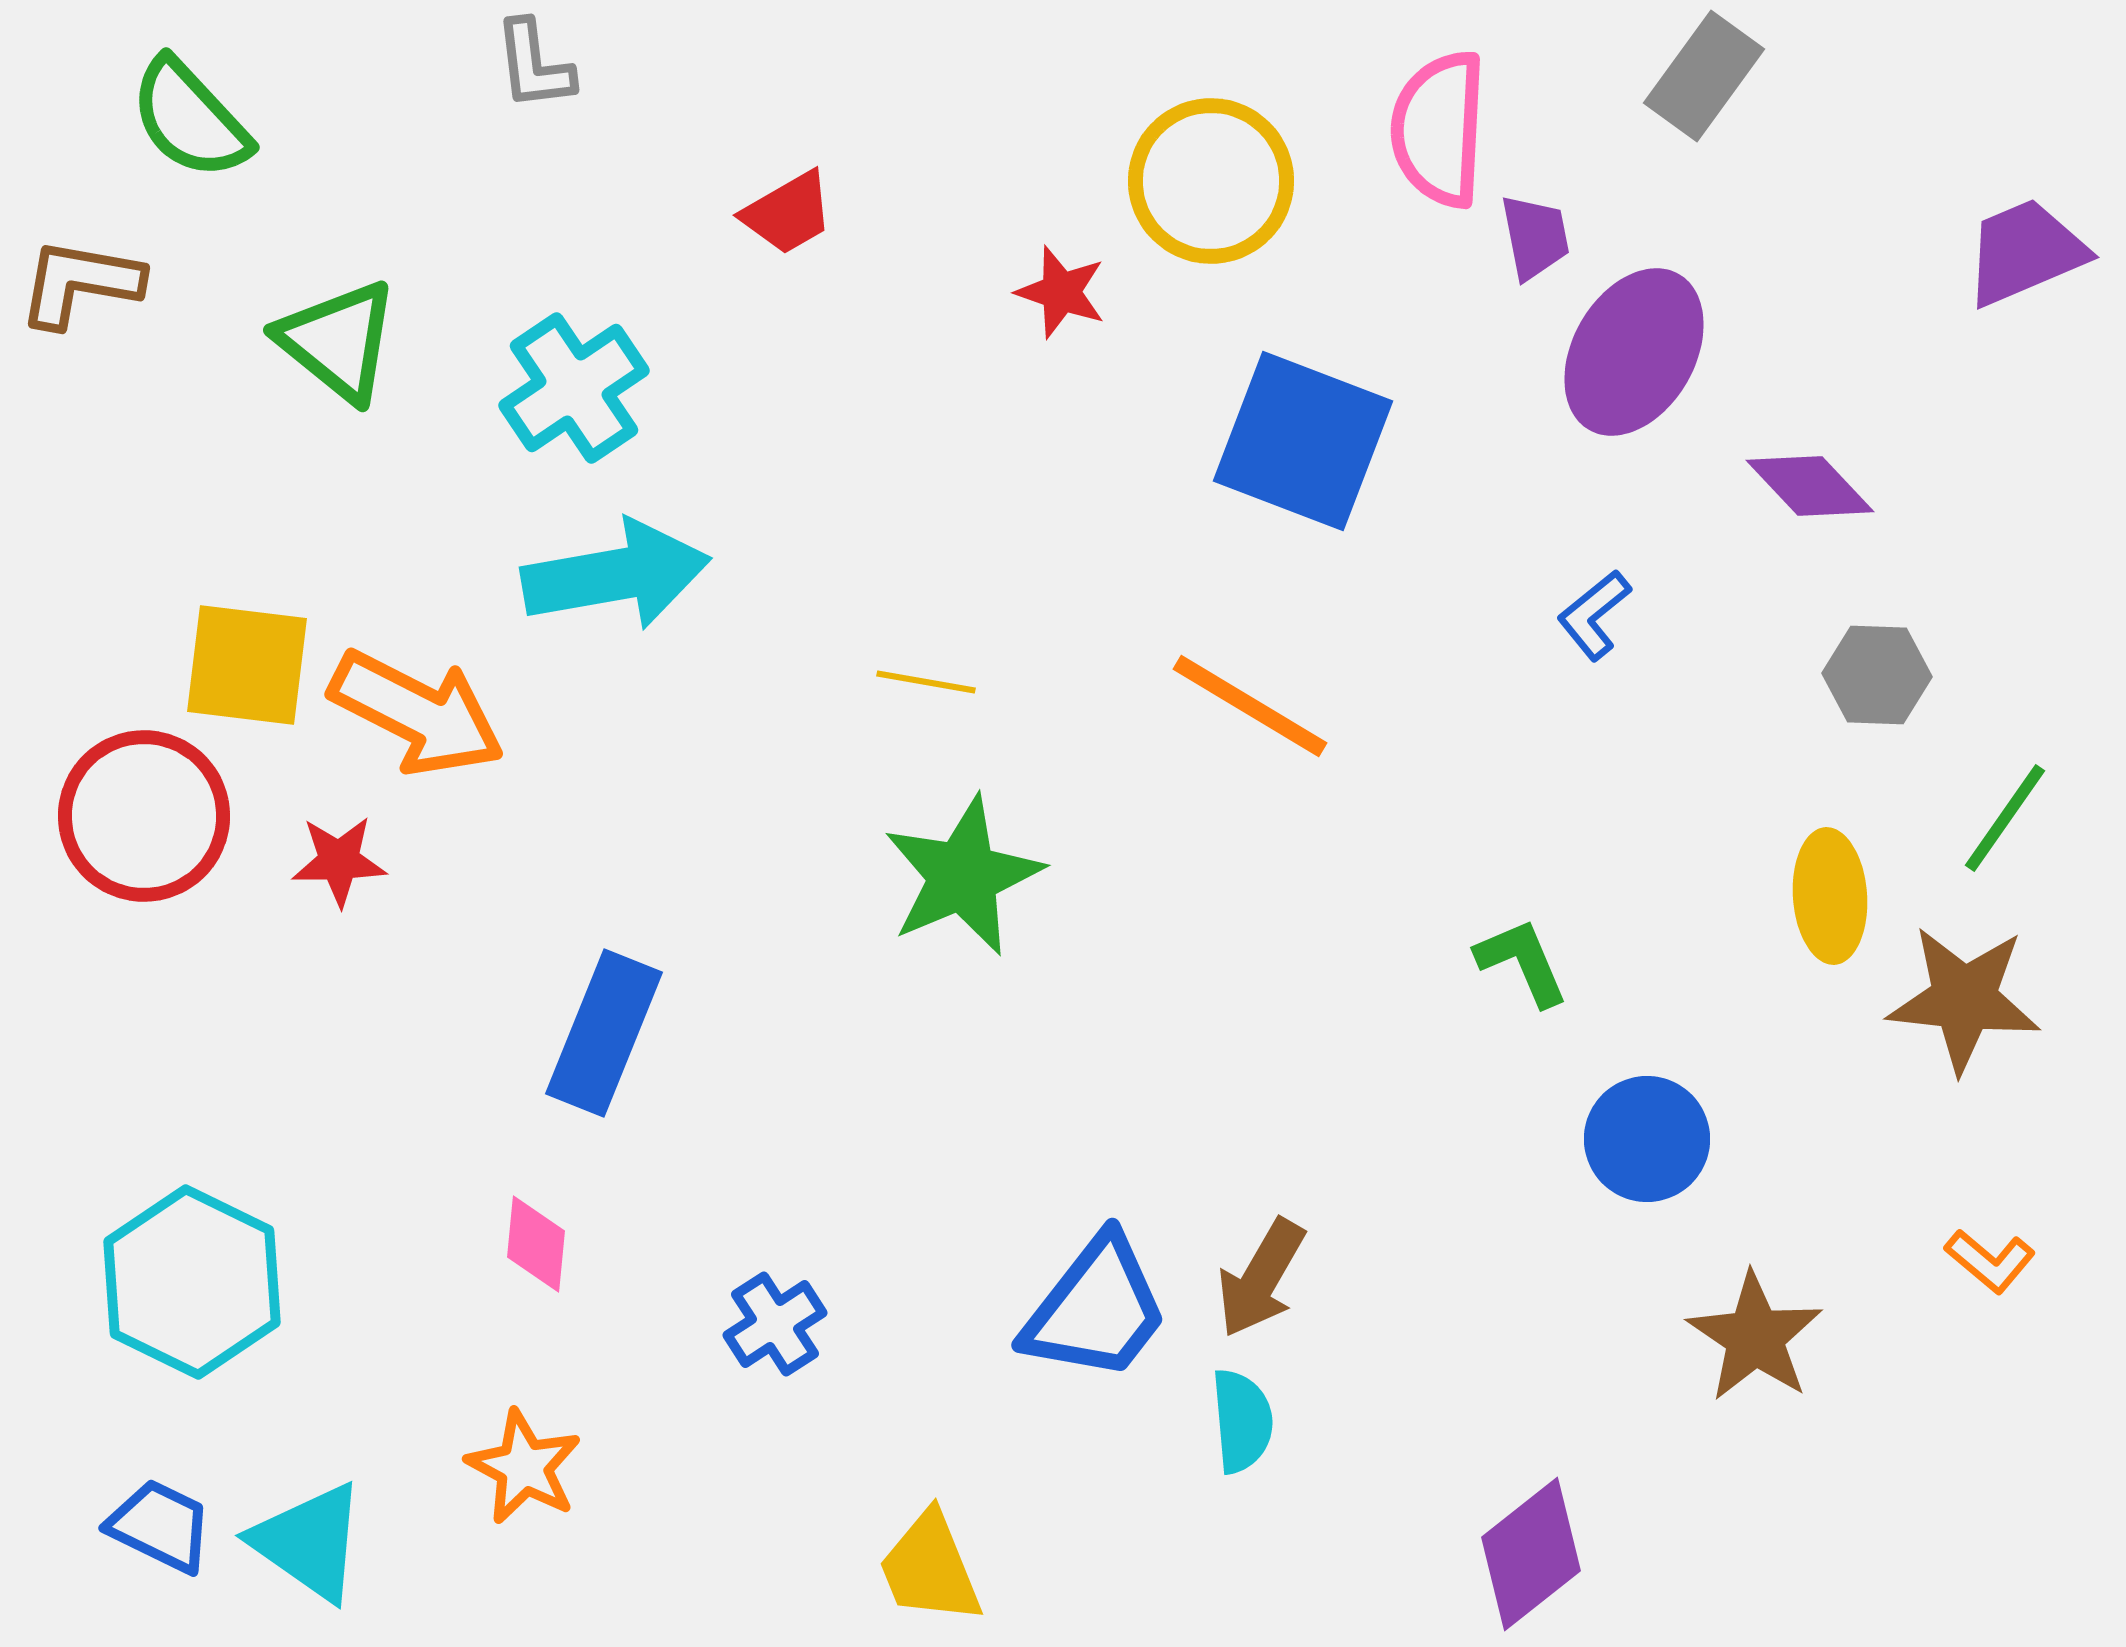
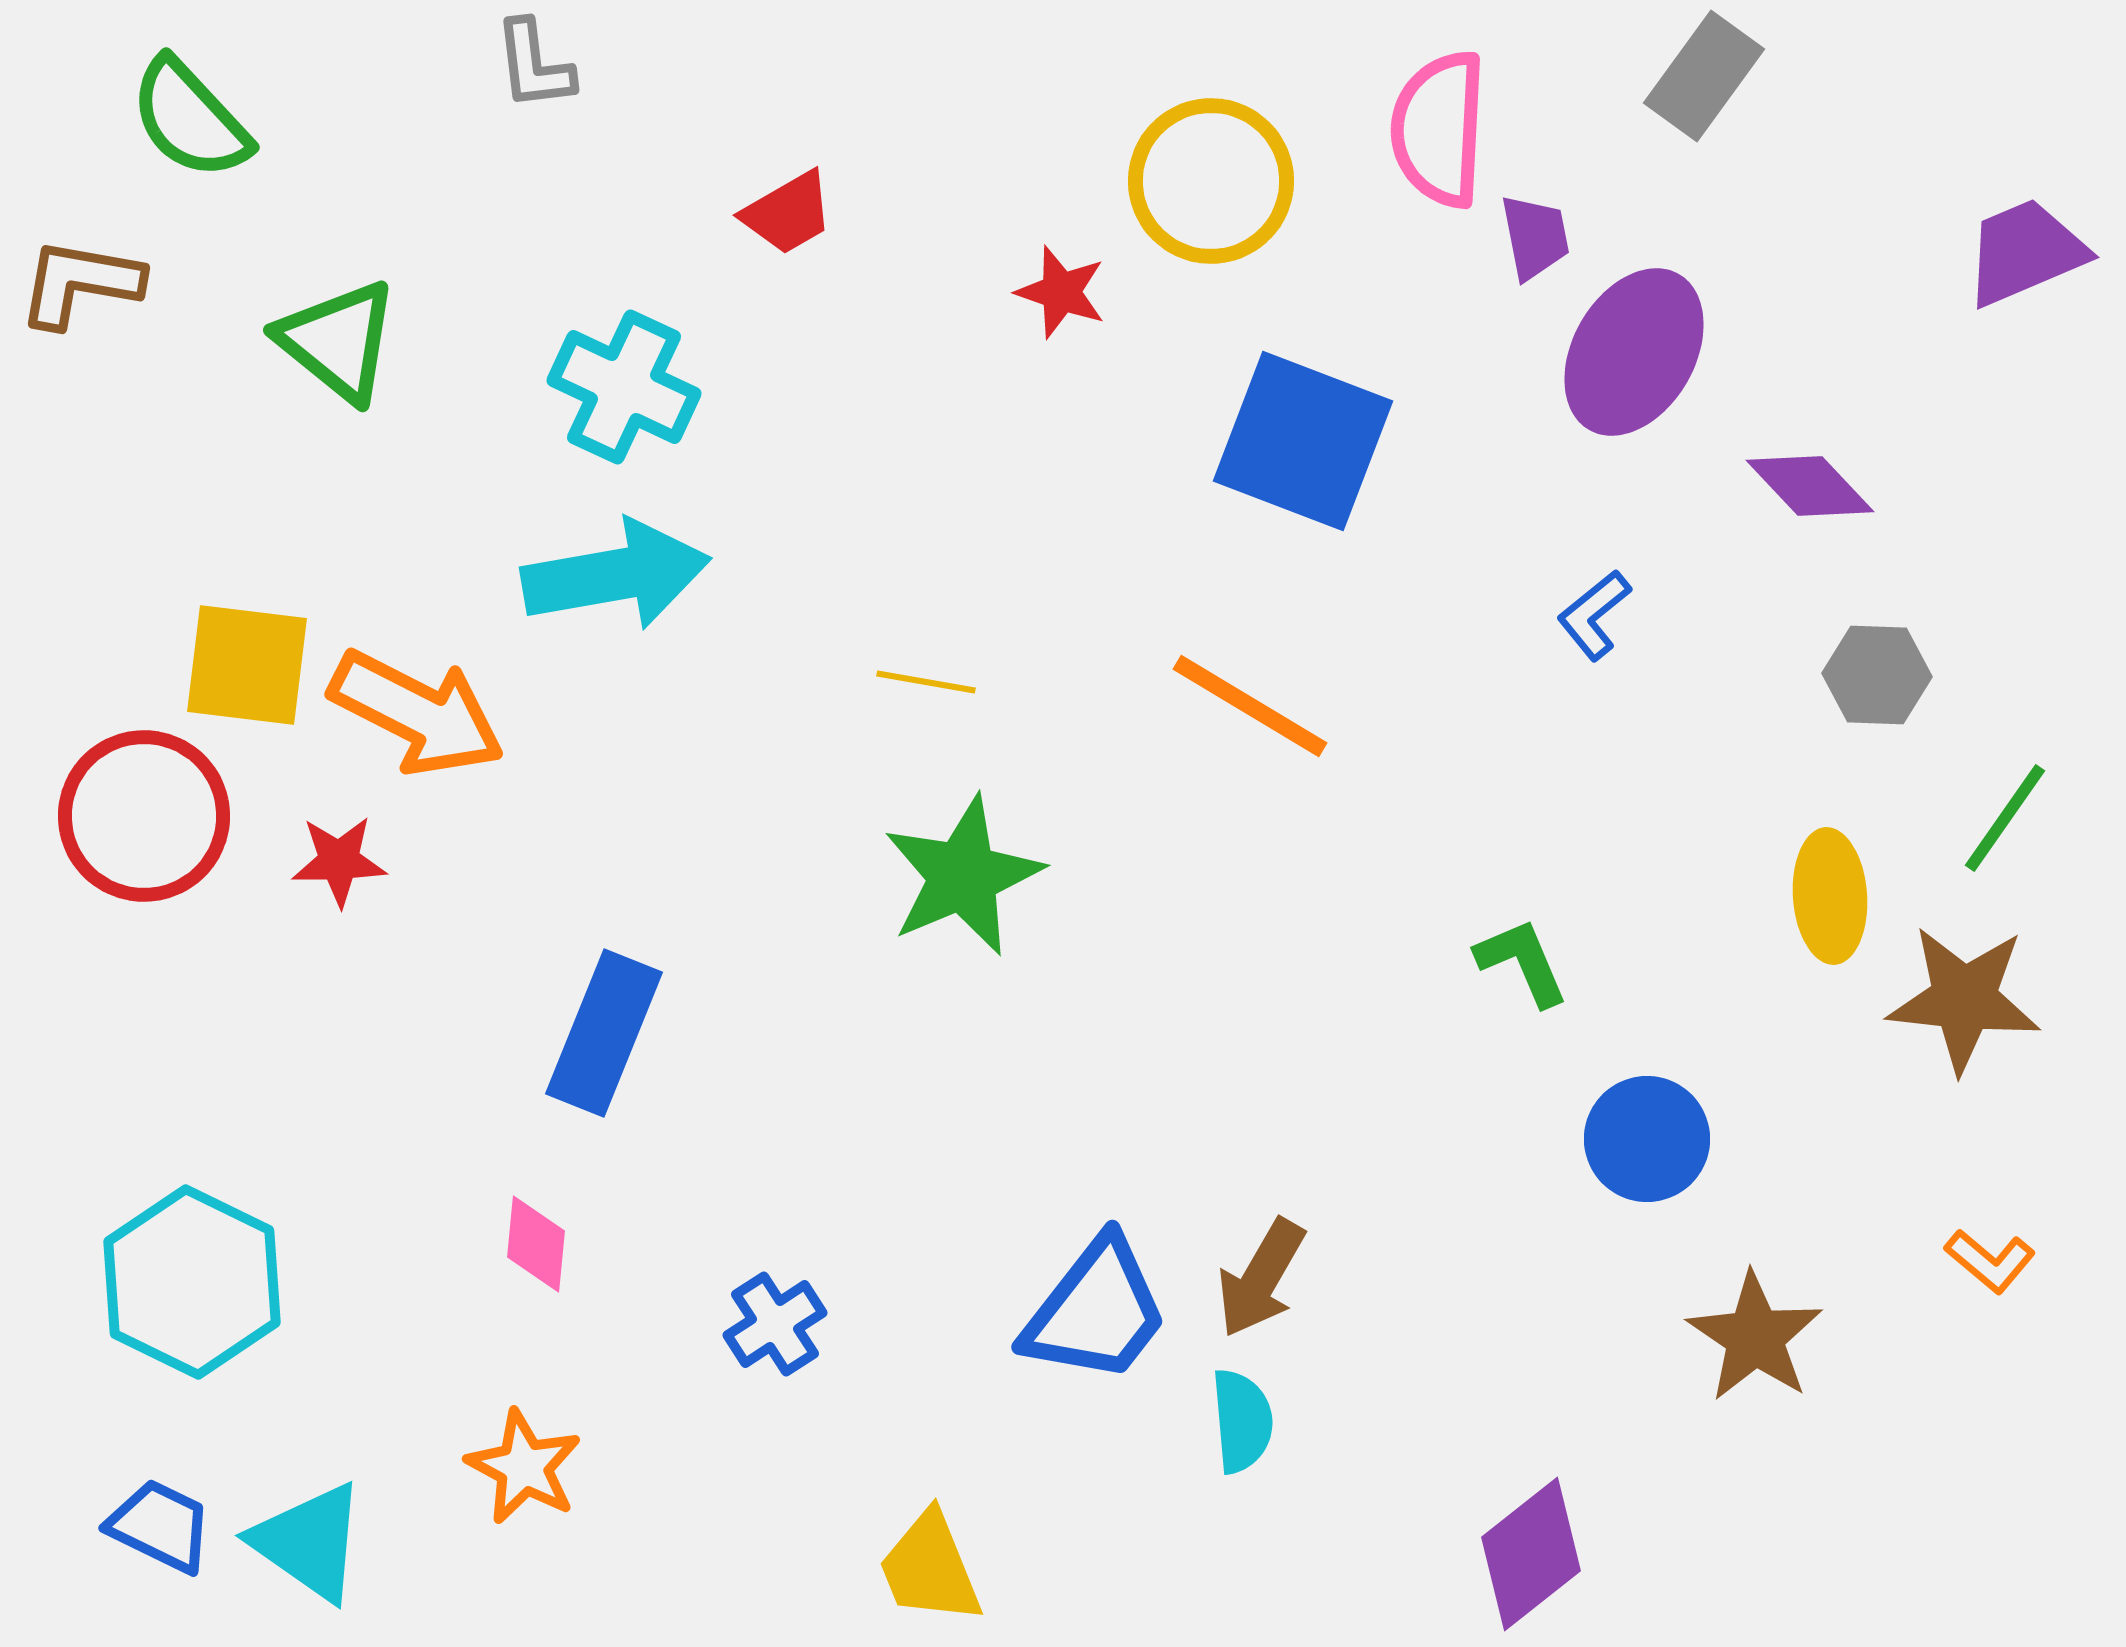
cyan cross at (574, 388): moved 50 px right, 1 px up; rotated 31 degrees counterclockwise
blue trapezoid at (1096, 1309): moved 2 px down
